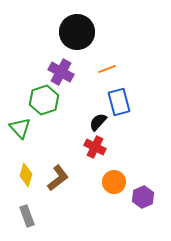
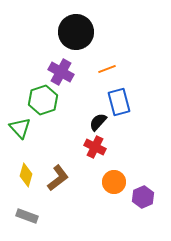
black circle: moved 1 px left
green hexagon: moved 1 px left
gray rectangle: rotated 50 degrees counterclockwise
